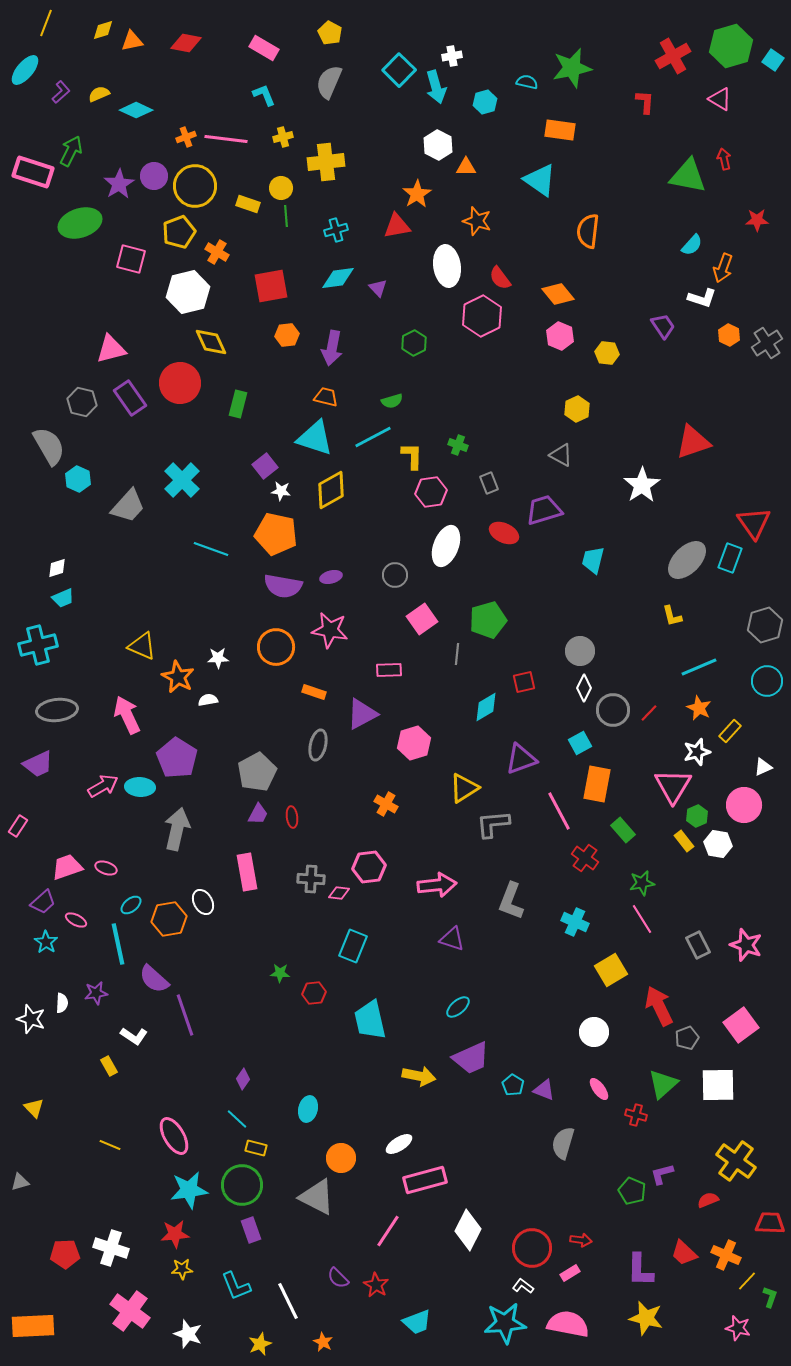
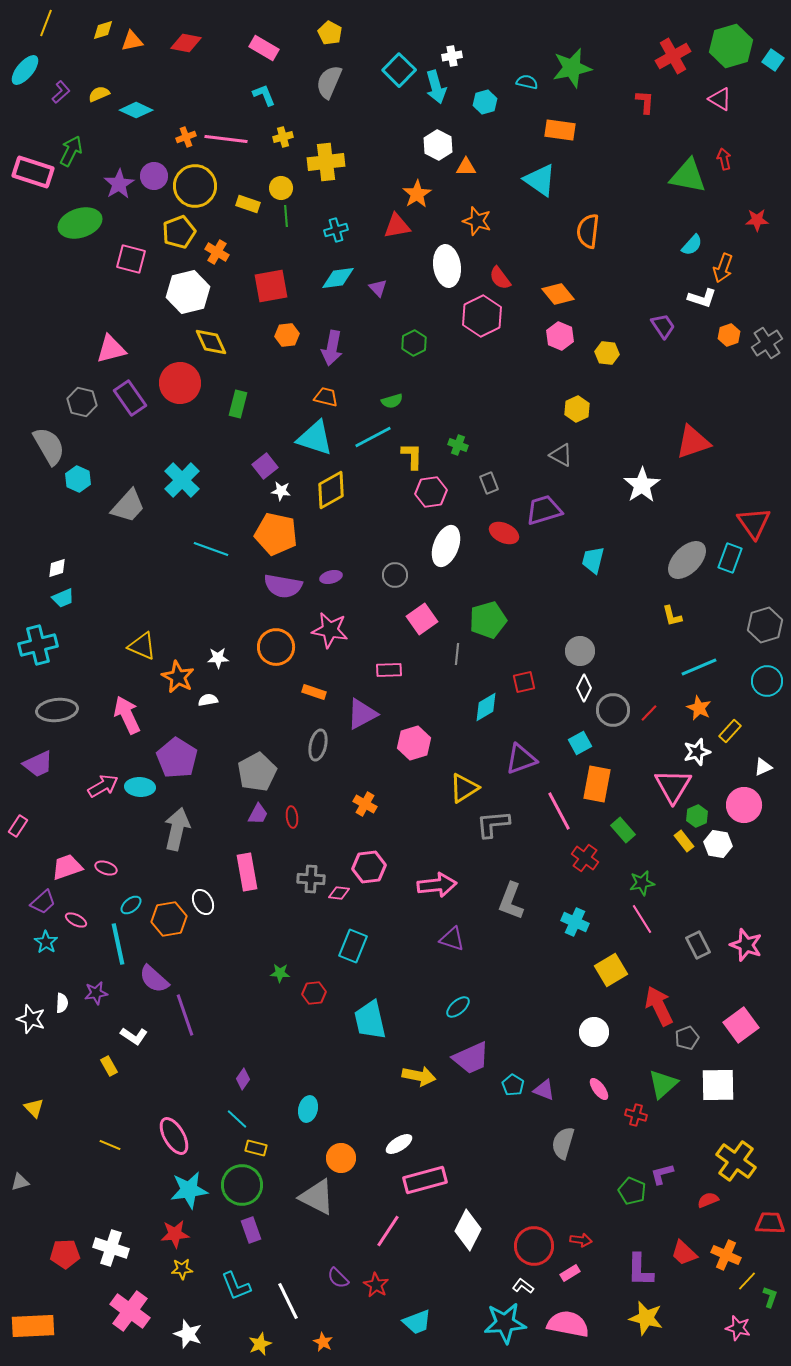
orange hexagon at (729, 335): rotated 15 degrees clockwise
orange cross at (386, 804): moved 21 px left
red circle at (532, 1248): moved 2 px right, 2 px up
